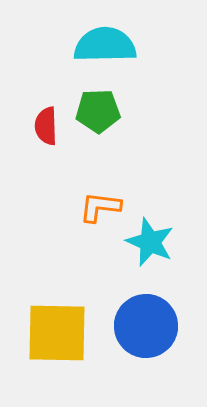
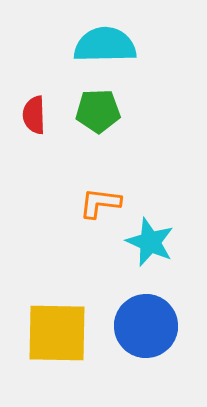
red semicircle: moved 12 px left, 11 px up
orange L-shape: moved 4 px up
